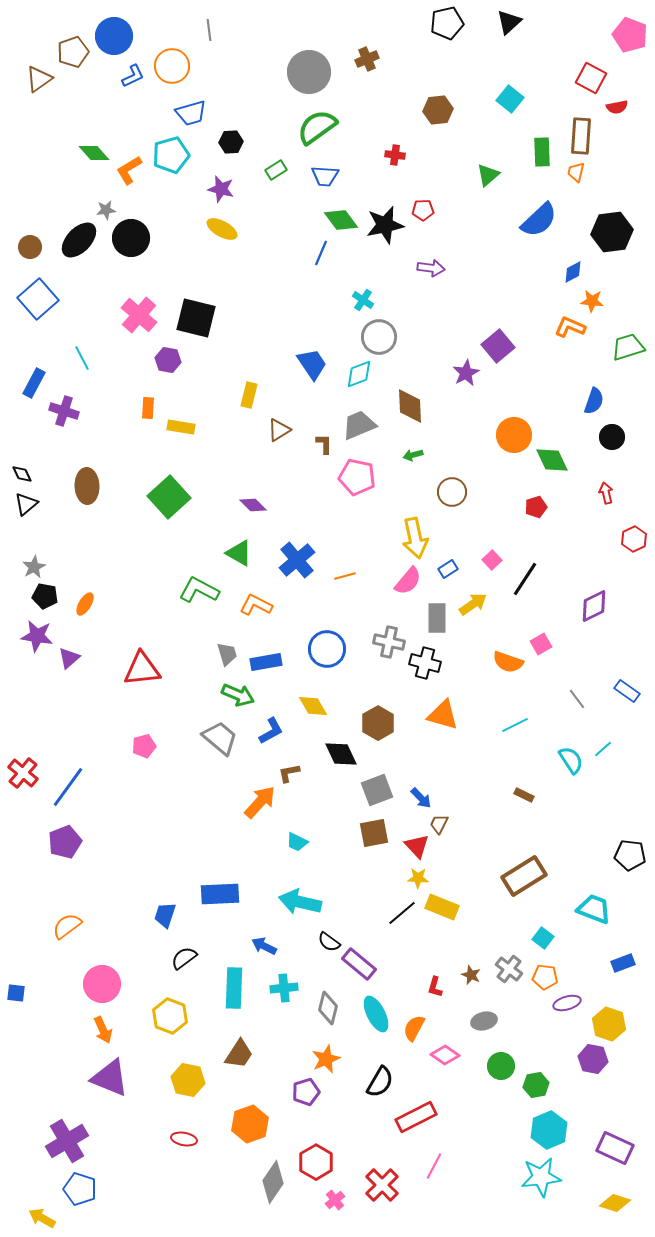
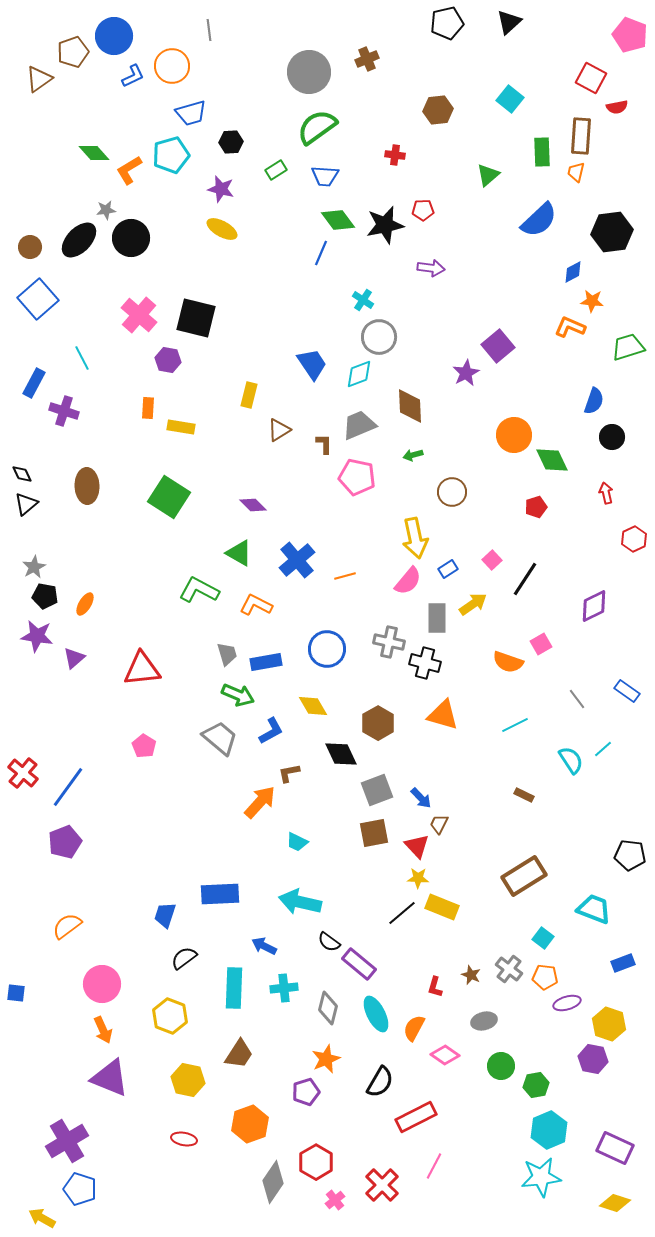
green diamond at (341, 220): moved 3 px left
green square at (169, 497): rotated 15 degrees counterclockwise
purple triangle at (69, 658): moved 5 px right
pink pentagon at (144, 746): rotated 25 degrees counterclockwise
